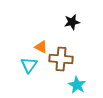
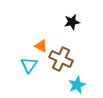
orange triangle: moved 1 px up
brown cross: rotated 20 degrees clockwise
cyan star: rotated 18 degrees clockwise
